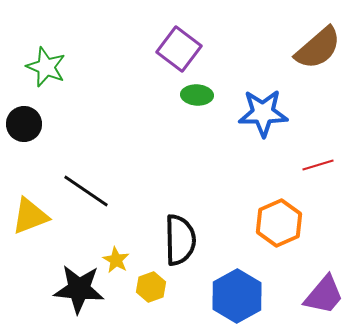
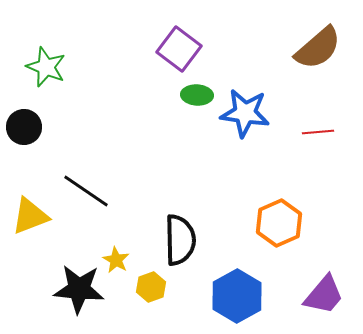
blue star: moved 18 px left; rotated 9 degrees clockwise
black circle: moved 3 px down
red line: moved 33 px up; rotated 12 degrees clockwise
